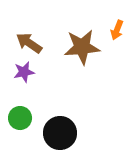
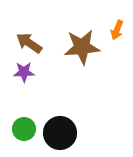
purple star: rotated 10 degrees clockwise
green circle: moved 4 px right, 11 px down
